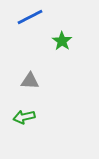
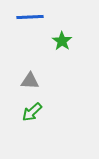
blue line: rotated 24 degrees clockwise
green arrow: moved 8 px right, 5 px up; rotated 30 degrees counterclockwise
